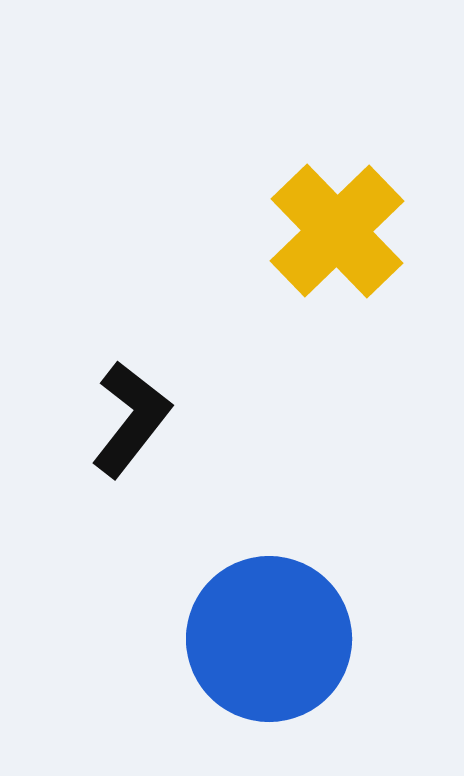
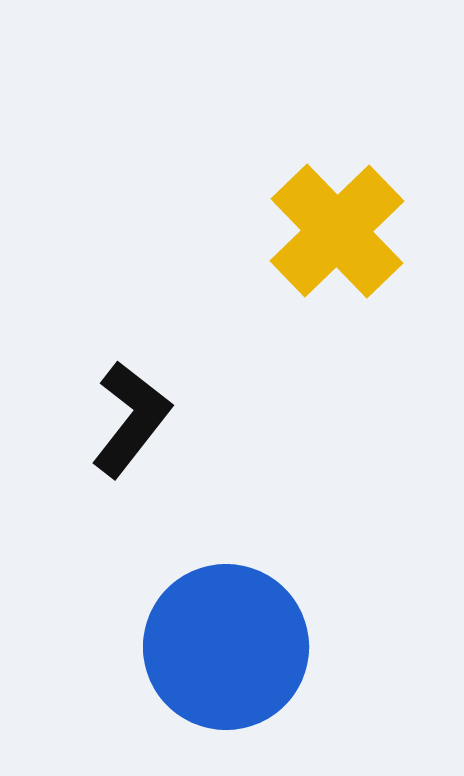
blue circle: moved 43 px left, 8 px down
